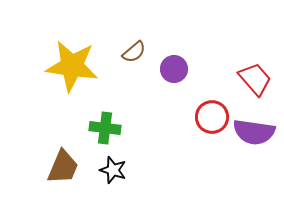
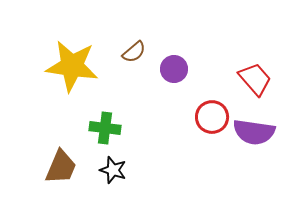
brown trapezoid: moved 2 px left
